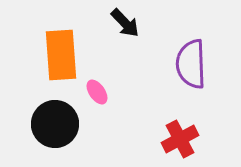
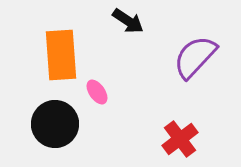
black arrow: moved 3 px right, 2 px up; rotated 12 degrees counterclockwise
purple semicircle: moved 4 px right, 7 px up; rotated 45 degrees clockwise
red cross: rotated 9 degrees counterclockwise
